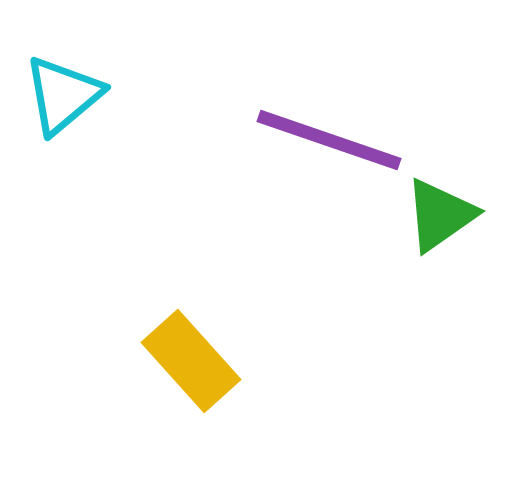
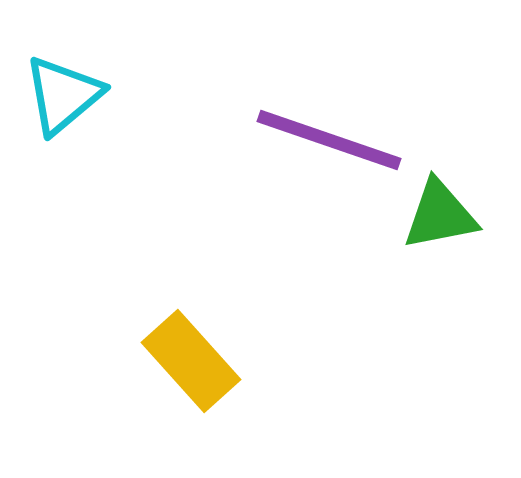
green triangle: rotated 24 degrees clockwise
